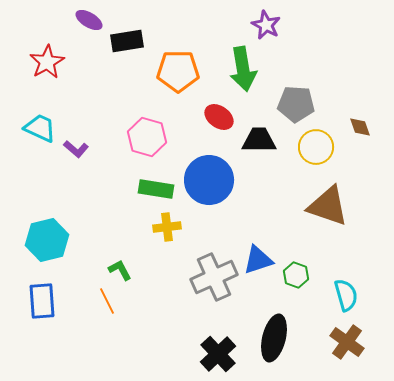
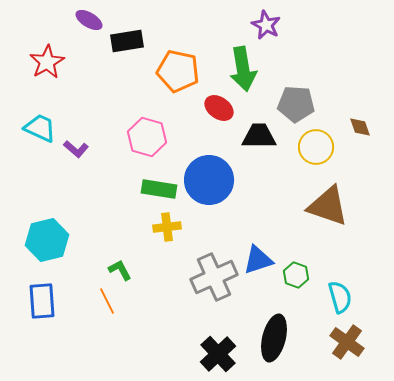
orange pentagon: rotated 12 degrees clockwise
red ellipse: moved 9 px up
black trapezoid: moved 4 px up
green rectangle: moved 3 px right
cyan semicircle: moved 6 px left, 2 px down
